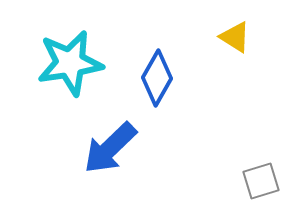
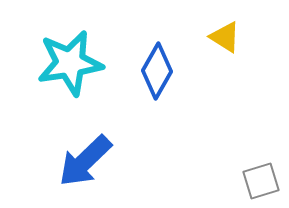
yellow triangle: moved 10 px left
blue diamond: moved 7 px up
blue arrow: moved 25 px left, 13 px down
